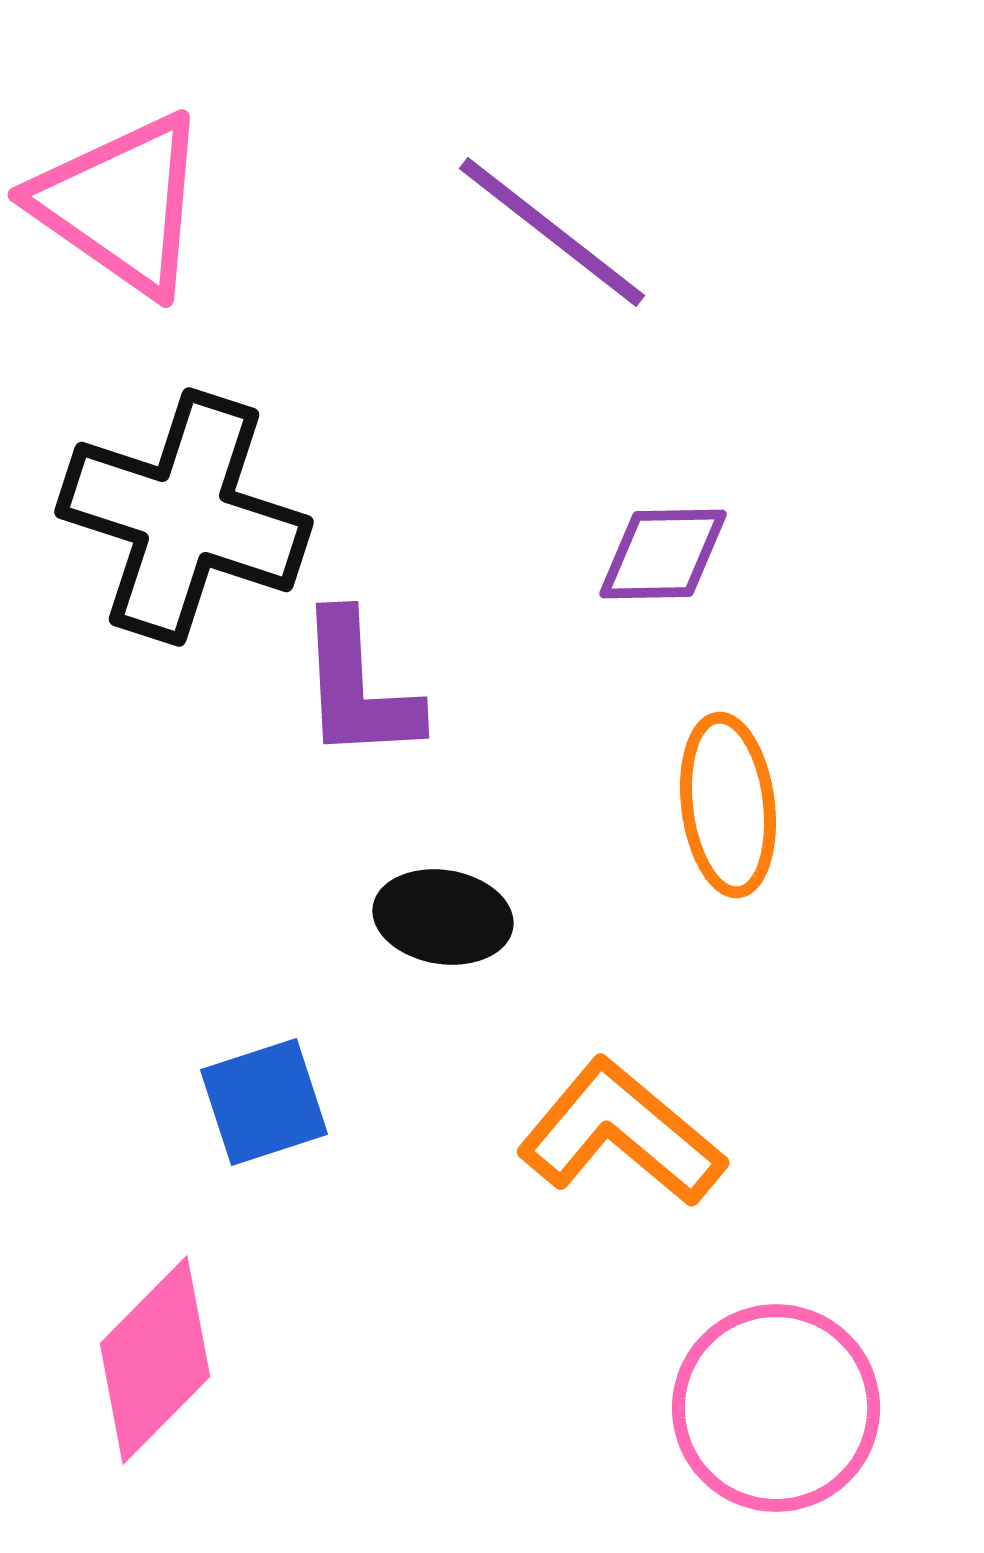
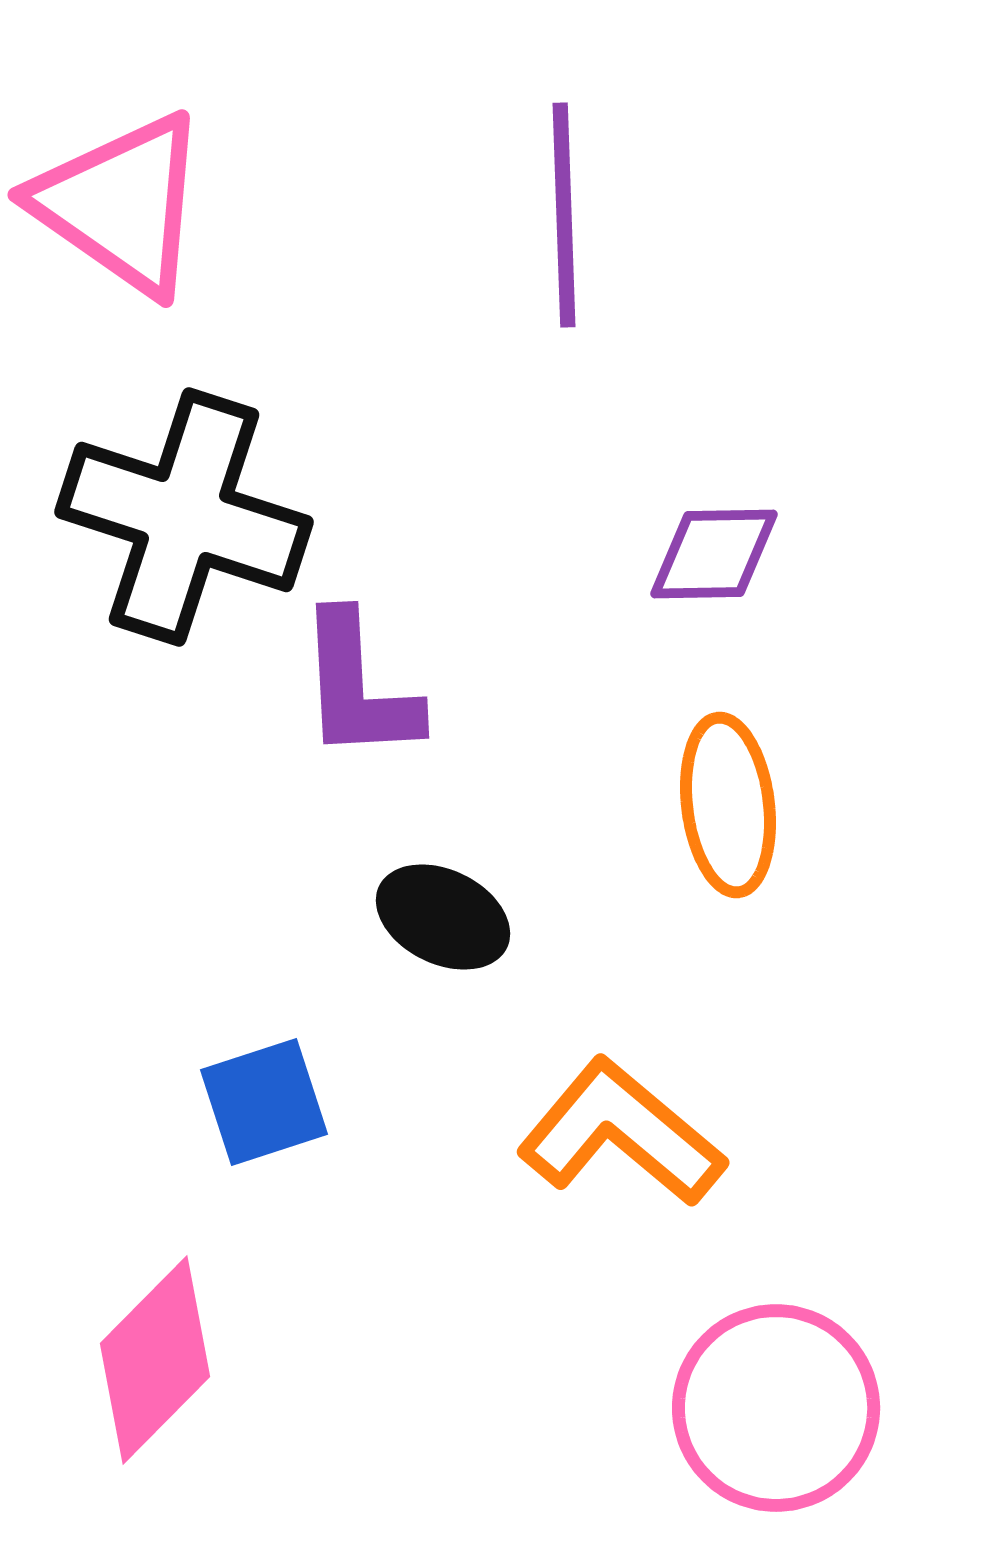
purple line: moved 12 px right, 17 px up; rotated 50 degrees clockwise
purple diamond: moved 51 px right
black ellipse: rotated 17 degrees clockwise
